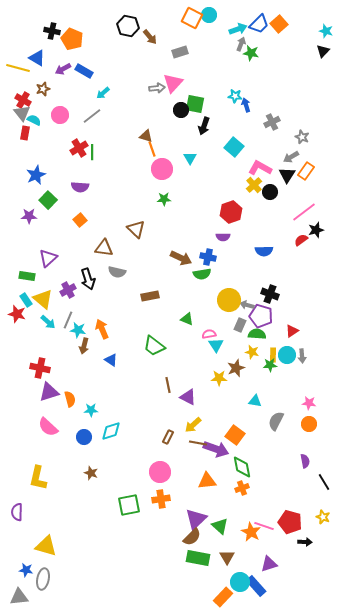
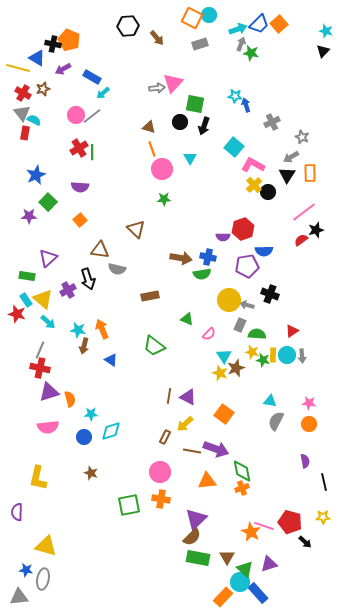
black hexagon at (128, 26): rotated 15 degrees counterclockwise
black cross at (52, 31): moved 1 px right, 13 px down
brown arrow at (150, 37): moved 7 px right, 1 px down
orange pentagon at (72, 39): moved 3 px left, 1 px down
gray rectangle at (180, 52): moved 20 px right, 8 px up
blue rectangle at (84, 71): moved 8 px right, 6 px down
red cross at (23, 100): moved 7 px up
black circle at (181, 110): moved 1 px left, 12 px down
pink circle at (60, 115): moved 16 px right
brown triangle at (146, 136): moved 3 px right, 9 px up
pink L-shape at (260, 168): moved 7 px left, 3 px up
orange rectangle at (306, 171): moved 4 px right, 2 px down; rotated 36 degrees counterclockwise
black circle at (270, 192): moved 2 px left
green square at (48, 200): moved 2 px down
red hexagon at (231, 212): moved 12 px right, 17 px down
brown triangle at (104, 248): moved 4 px left, 2 px down
brown arrow at (181, 258): rotated 15 degrees counterclockwise
gray semicircle at (117, 272): moved 3 px up
purple pentagon at (261, 316): moved 14 px left, 50 px up; rotated 25 degrees counterclockwise
gray line at (68, 320): moved 28 px left, 30 px down
pink semicircle at (209, 334): rotated 144 degrees clockwise
cyan triangle at (216, 345): moved 8 px right, 11 px down
green star at (270, 365): moved 7 px left, 5 px up; rotated 16 degrees clockwise
yellow star at (219, 378): moved 1 px right, 5 px up; rotated 21 degrees clockwise
brown line at (168, 385): moved 1 px right, 11 px down; rotated 21 degrees clockwise
cyan triangle at (255, 401): moved 15 px right
cyan star at (91, 410): moved 4 px down
yellow arrow at (193, 425): moved 8 px left, 1 px up
pink semicircle at (48, 427): rotated 50 degrees counterclockwise
orange square at (235, 435): moved 11 px left, 21 px up
brown rectangle at (168, 437): moved 3 px left
brown line at (198, 443): moved 6 px left, 8 px down
green diamond at (242, 467): moved 4 px down
black line at (324, 482): rotated 18 degrees clockwise
orange cross at (161, 499): rotated 18 degrees clockwise
yellow star at (323, 517): rotated 24 degrees counterclockwise
green triangle at (220, 526): moved 25 px right, 43 px down
black arrow at (305, 542): rotated 40 degrees clockwise
blue rectangle at (256, 586): moved 2 px right, 7 px down
